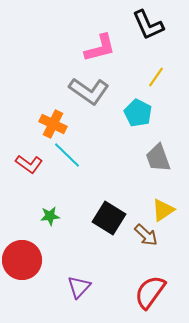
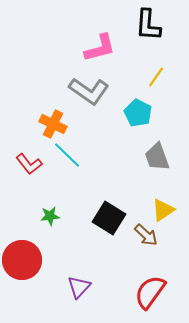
black L-shape: rotated 28 degrees clockwise
gray trapezoid: moved 1 px left, 1 px up
red L-shape: rotated 16 degrees clockwise
